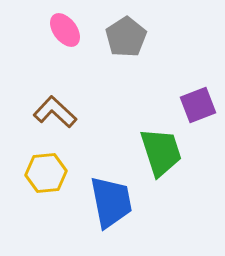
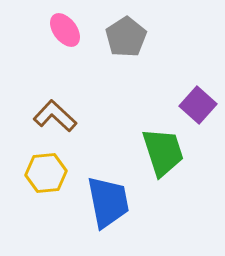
purple square: rotated 27 degrees counterclockwise
brown L-shape: moved 4 px down
green trapezoid: moved 2 px right
blue trapezoid: moved 3 px left
